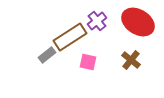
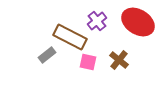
brown rectangle: rotated 60 degrees clockwise
brown cross: moved 12 px left
